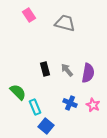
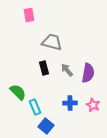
pink rectangle: rotated 24 degrees clockwise
gray trapezoid: moved 13 px left, 19 px down
black rectangle: moved 1 px left, 1 px up
blue cross: rotated 24 degrees counterclockwise
